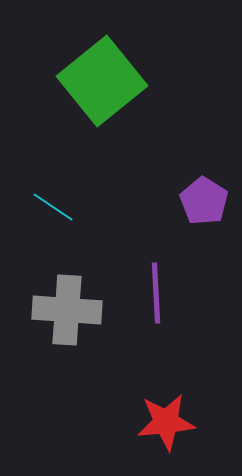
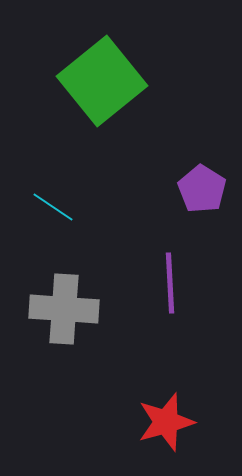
purple pentagon: moved 2 px left, 12 px up
purple line: moved 14 px right, 10 px up
gray cross: moved 3 px left, 1 px up
red star: rotated 10 degrees counterclockwise
